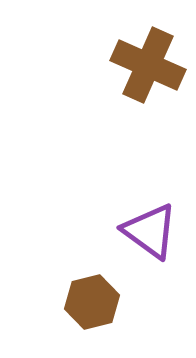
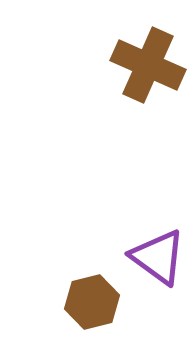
purple triangle: moved 8 px right, 26 px down
